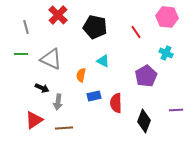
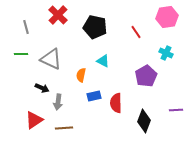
pink hexagon: rotated 15 degrees counterclockwise
